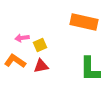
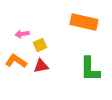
pink arrow: moved 4 px up
orange L-shape: moved 1 px right
